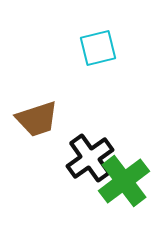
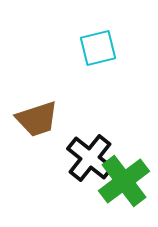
black cross: rotated 15 degrees counterclockwise
